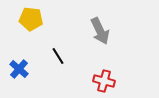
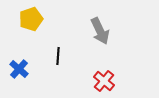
yellow pentagon: rotated 25 degrees counterclockwise
black line: rotated 36 degrees clockwise
red cross: rotated 25 degrees clockwise
